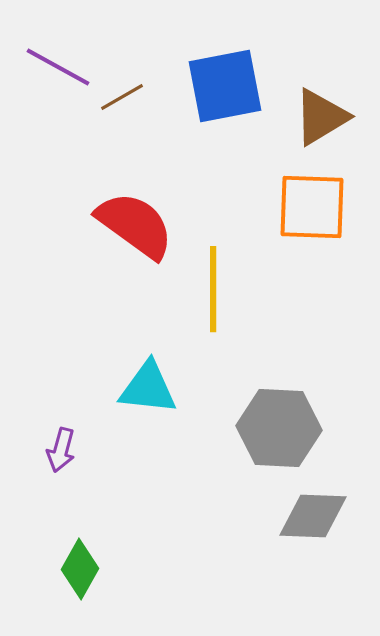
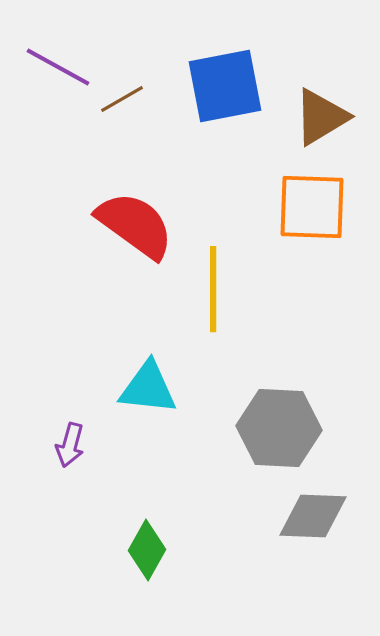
brown line: moved 2 px down
purple arrow: moved 9 px right, 5 px up
green diamond: moved 67 px right, 19 px up
